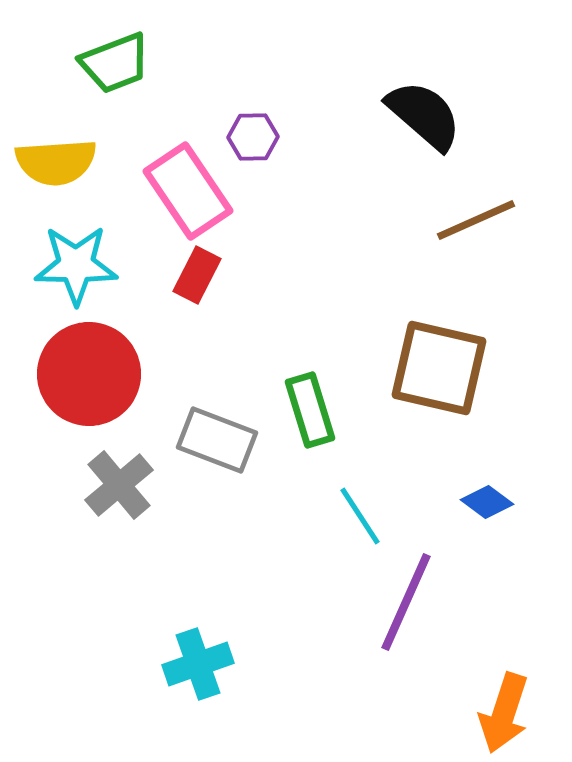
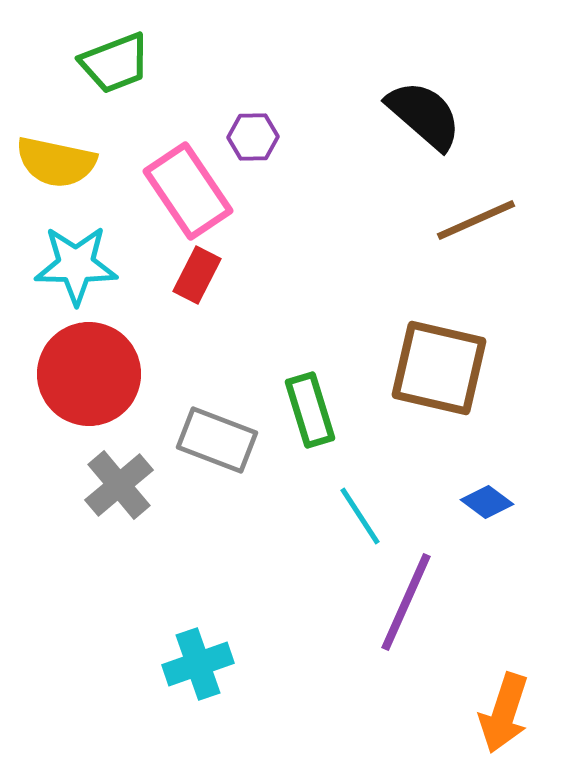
yellow semicircle: rotated 16 degrees clockwise
